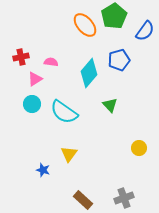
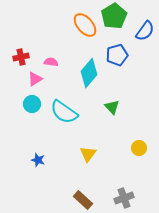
blue pentagon: moved 2 px left, 5 px up
green triangle: moved 2 px right, 2 px down
yellow triangle: moved 19 px right
blue star: moved 5 px left, 10 px up
